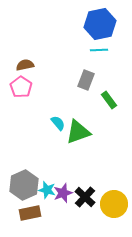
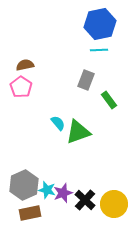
black cross: moved 3 px down
